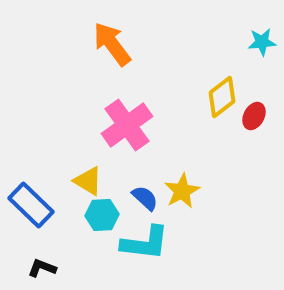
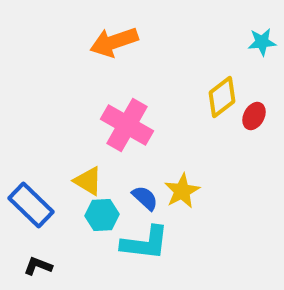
orange arrow: moved 2 px right, 2 px up; rotated 72 degrees counterclockwise
pink cross: rotated 24 degrees counterclockwise
black L-shape: moved 4 px left, 2 px up
